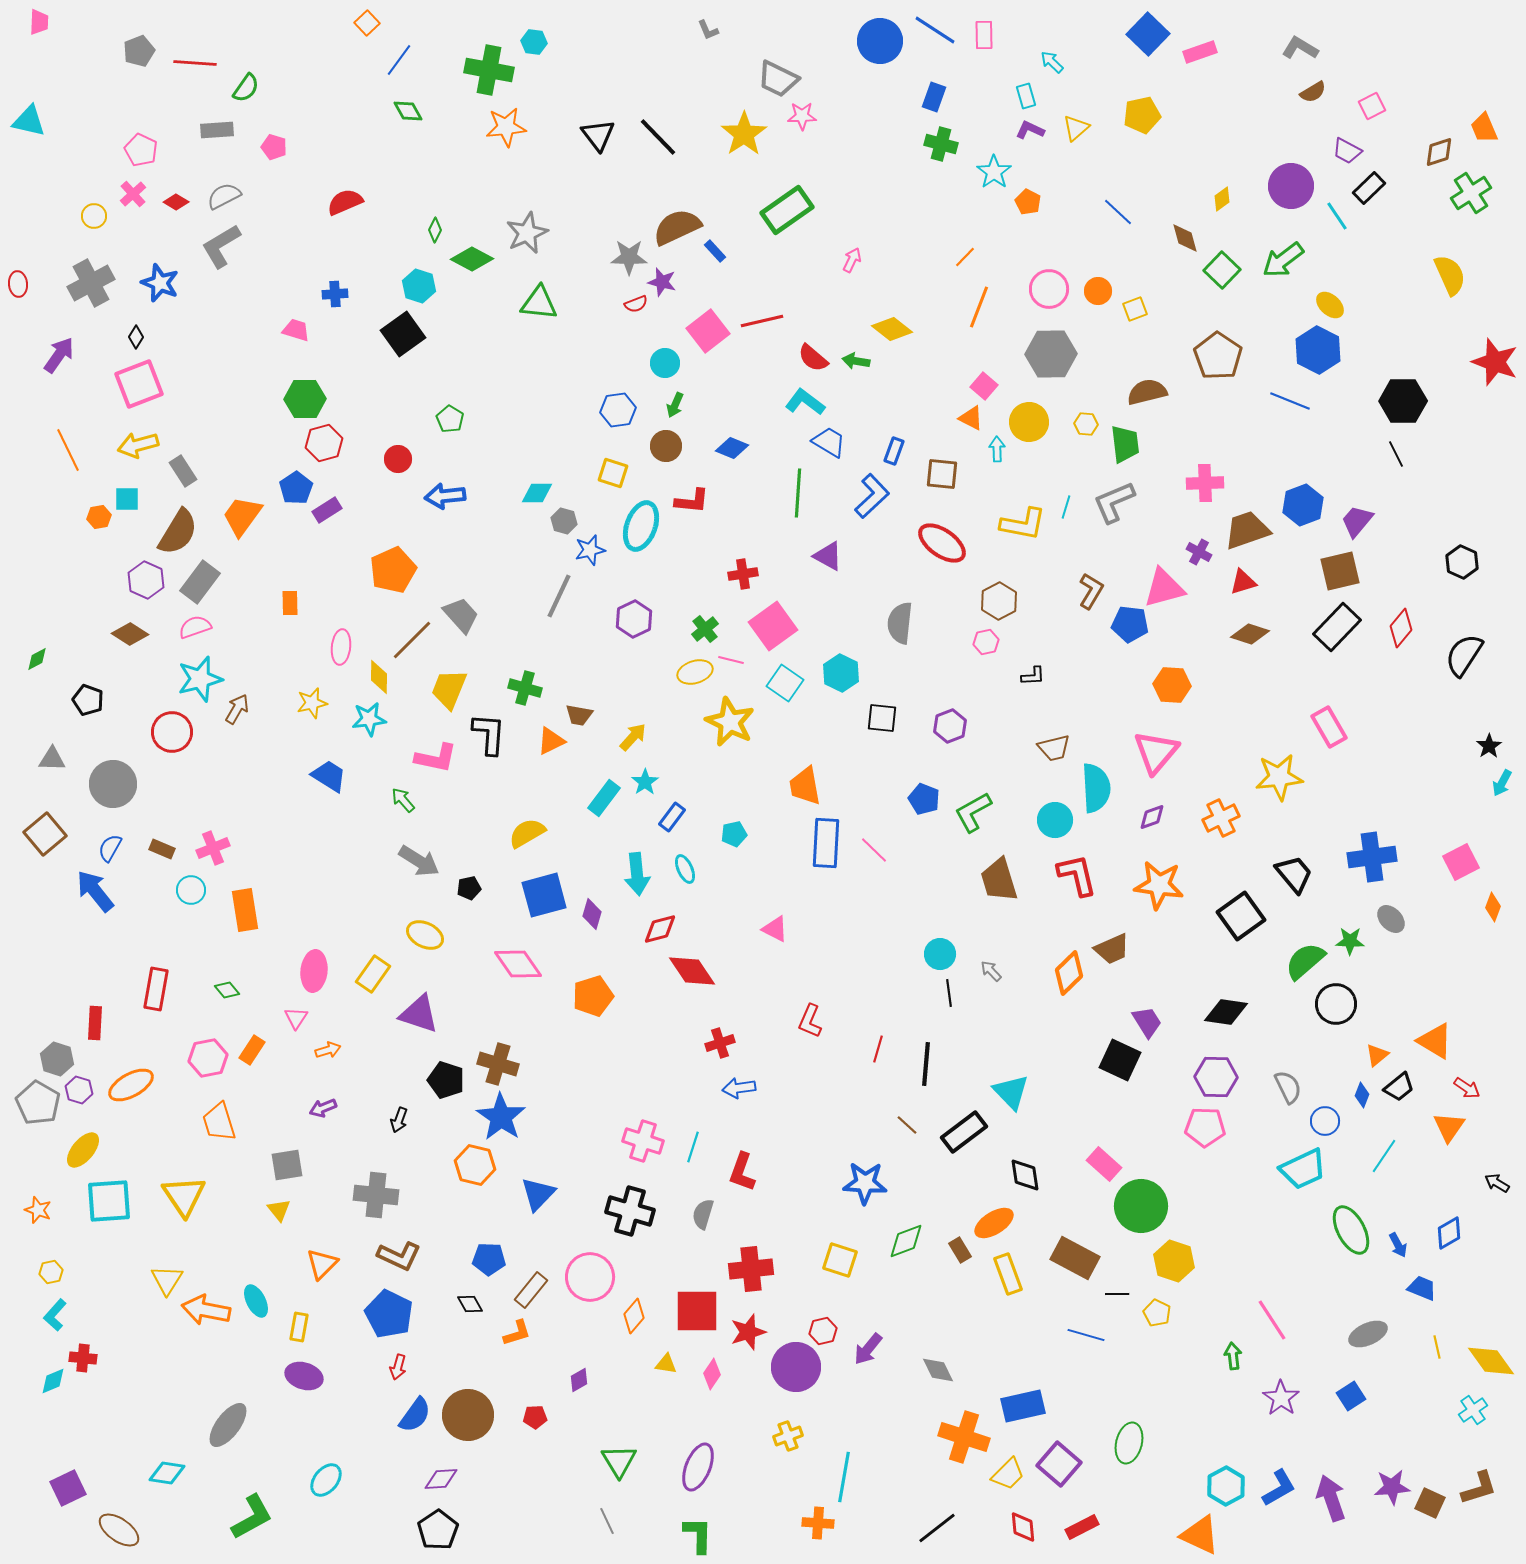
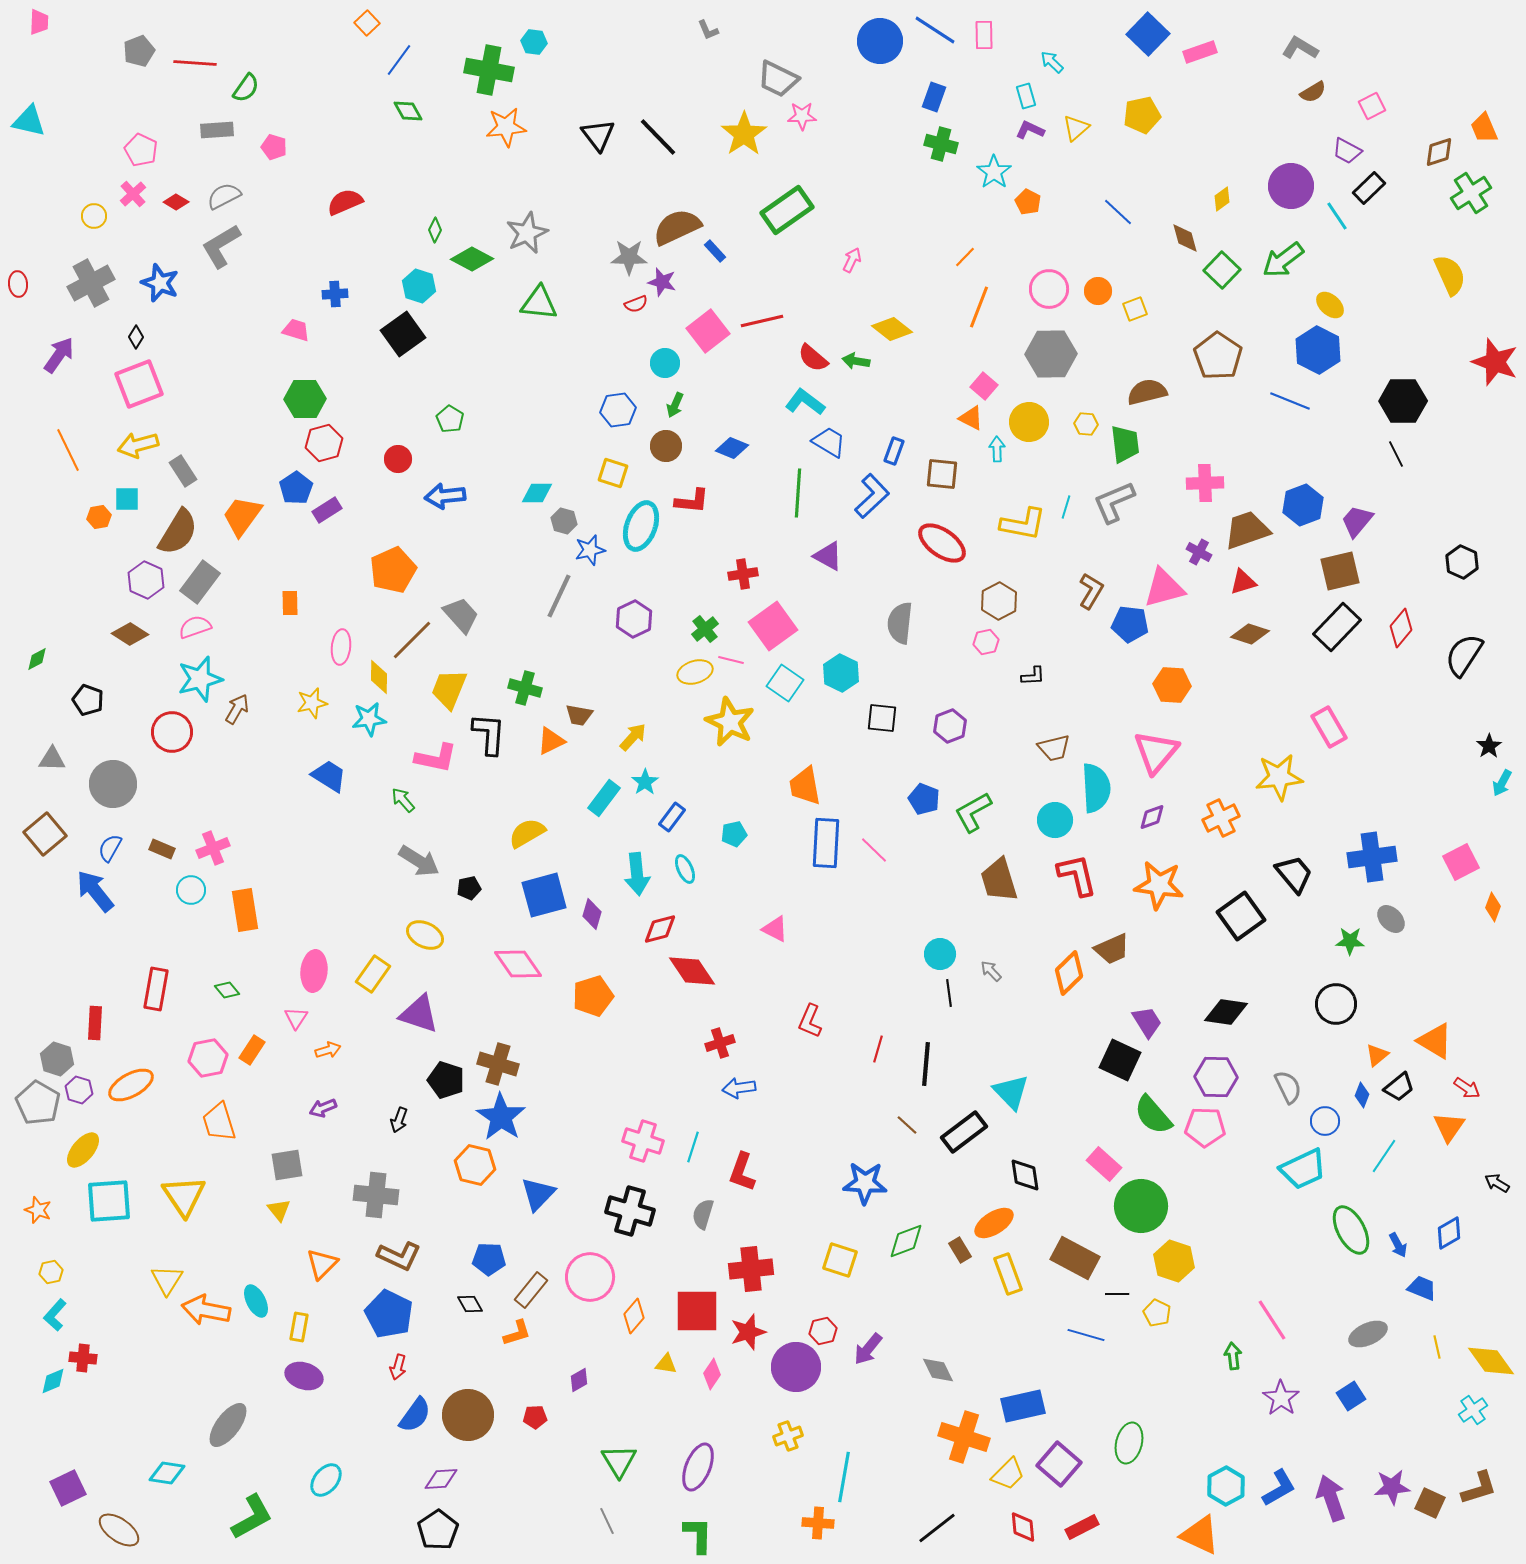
green semicircle at (1305, 961): moved 152 px left, 154 px down; rotated 90 degrees counterclockwise
